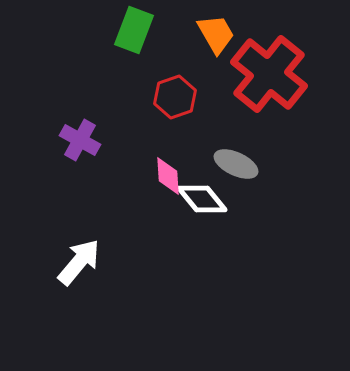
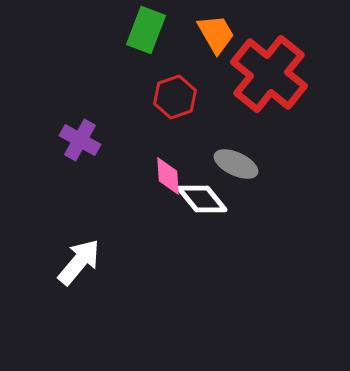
green rectangle: moved 12 px right
